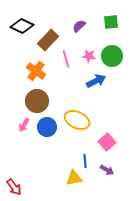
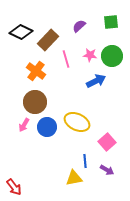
black diamond: moved 1 px left, 6 px down
pink star: moved 1 px right, 1 px up
brown circle: moved 2 px left, 1 px down
yellow ellipse: moved 2 px down
